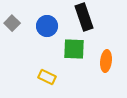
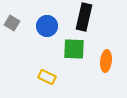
black rectangle: rotated 32 degrees clockwise
gray square: rotated 14 degrees counterclockwise
